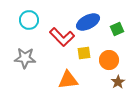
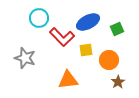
cyan circle: moved 10 px right, 2 px up
yellow square: moved 2 px right, 3 px up
gray star: rotated 15 degrees clockwise
